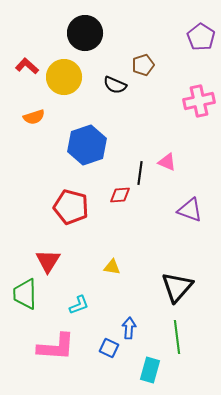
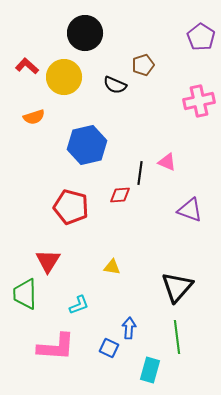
blue hexagon: rotated 6 degrees clockwise
